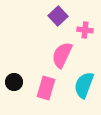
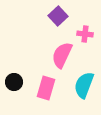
pink cross: moved 4 px down
